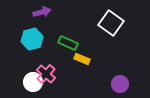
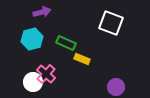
white square: rotated 15 degrees counterclockwise
green rectangle: moved 2 px left
purple circle: moved 4 px left, 3 px down
